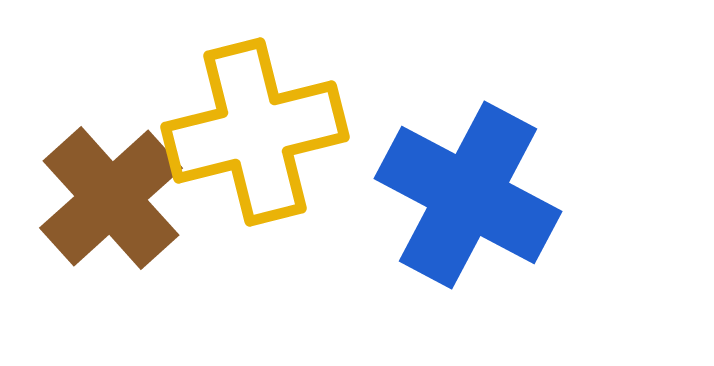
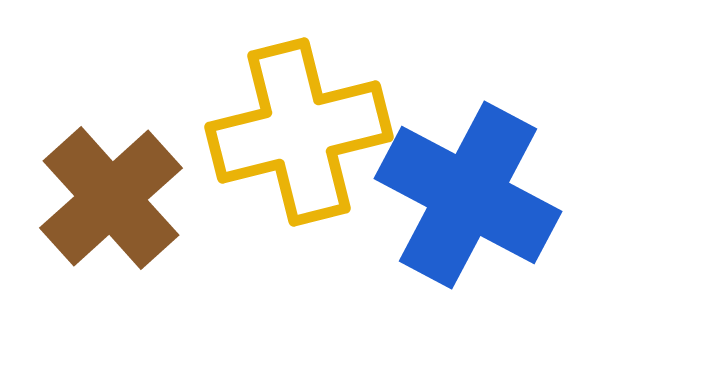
yellow cross: moved 44 px right
